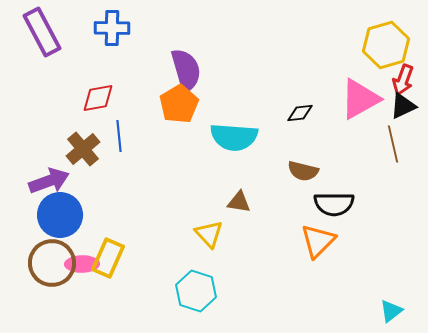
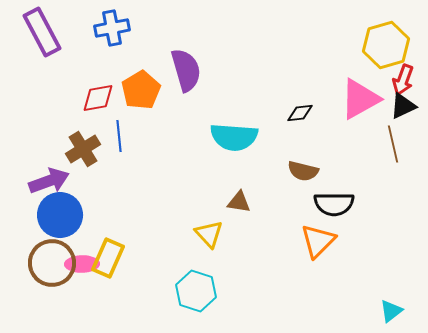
blue cross: rotated 12 degrees counterclockwise
orange pentagon: moved 38 px left, 14 px up
brown cross: rotated 8 degrees clockwise
